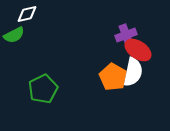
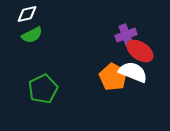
green semicircle: moved 18 px right
red ellipse: moved 2 px right, 1 px down
white semicircle: rotated 80 degrees counterclockwise
